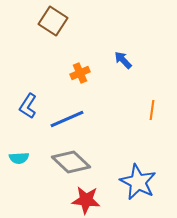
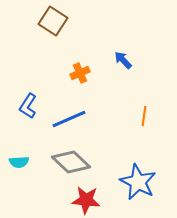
orange line: moved 8 px left, 6 px down
blue line: moved 2 px right
cyan semicircle: moved 4 px down
